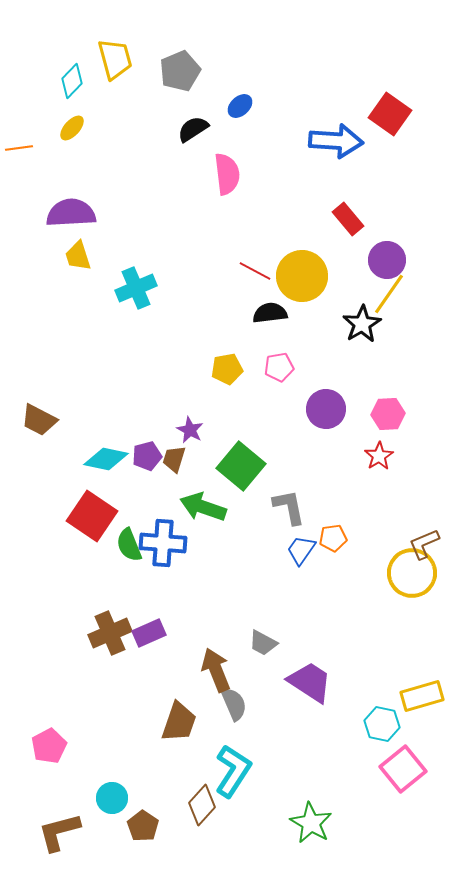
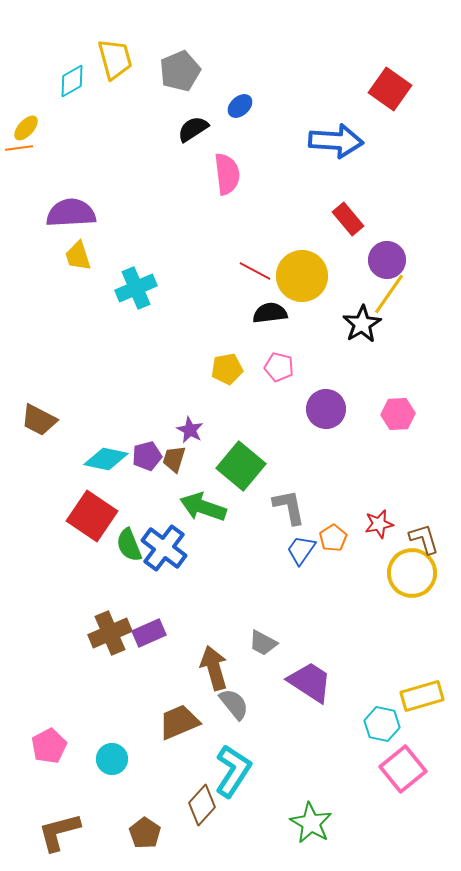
cyan diamond at (72, 81): rotated 16 degrees clockwise
red square at (390, 114): moved 25 px up
yellow ellipse at (72, 128): moved 46 px left
pink pentagon at (279, 367): rotated 24 degrees clockwise
pink hexagon at (388, 414): moved 10 px right
red star at (379, 456): moved 68 px down; rotated 20 degrees clockwise
orange pentagon at (333, 538): rotated 24 degrees counterclockwise
blue cross at (163, 543): moved 1 px right, 5 px down; rotated 33 degrees clockwise
brown L-shape at (424, 544): moved 5 px up; rotated 96 degrees clockwise
brown arrow at (216, 670): moved 2 px left, 2 px up; rotated 6 degrees clockwise
gray semicircle at (234, 704): rotated 16 degrees counterclockwise
brown trapezoid at (179, 722): rotated 132 degrees counterclockwise
cyan circle at (112, 798): moved 39 px up
brown pentagon at (143, 826): moved 2 px right, 7 px down
